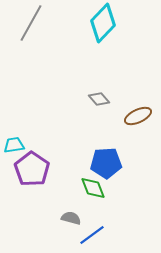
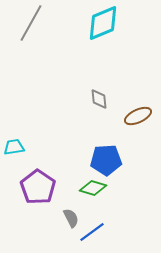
cyan diamond: rotated 24 degrees clockwise
gray diamond: rotated 35 degrees clockwise
cyan trapezoid: moved 2 px down
blue pentagon: moved 3 px up
purple pentagon: moved 6 px right, 18 px down
green diamond: rotated 52 degrees counterclockwise
gray semicircle: rotated 48 degrees clockwise
blue line: moved 3 px up
